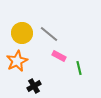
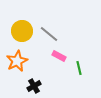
yellow circle: moved 2 px up
